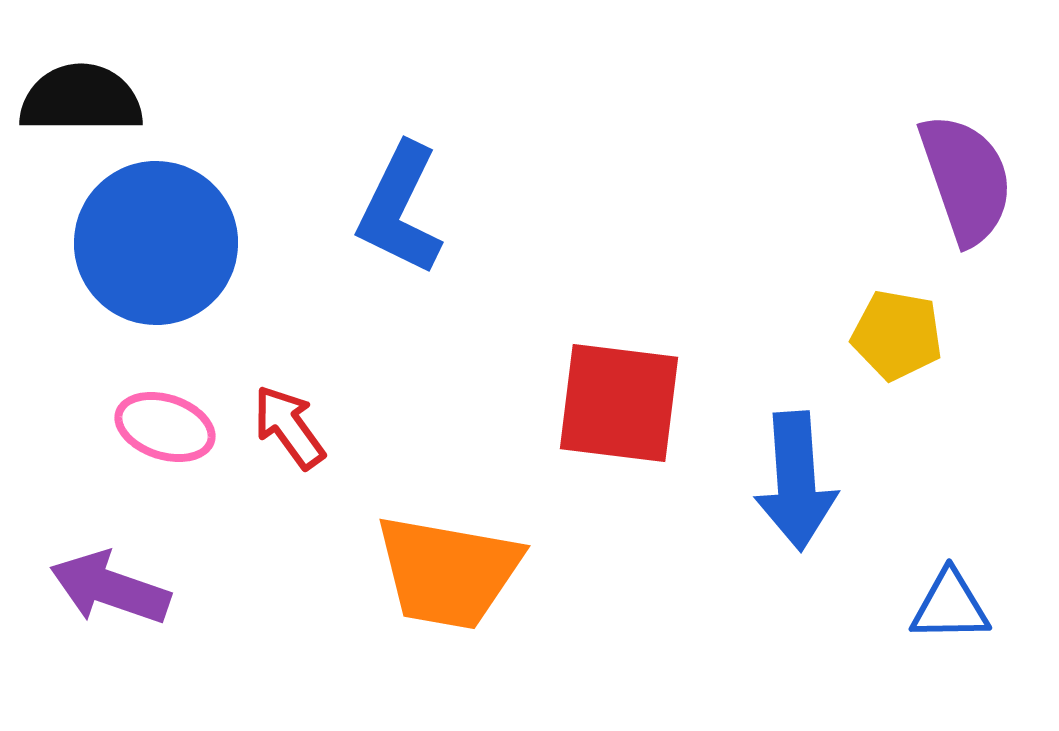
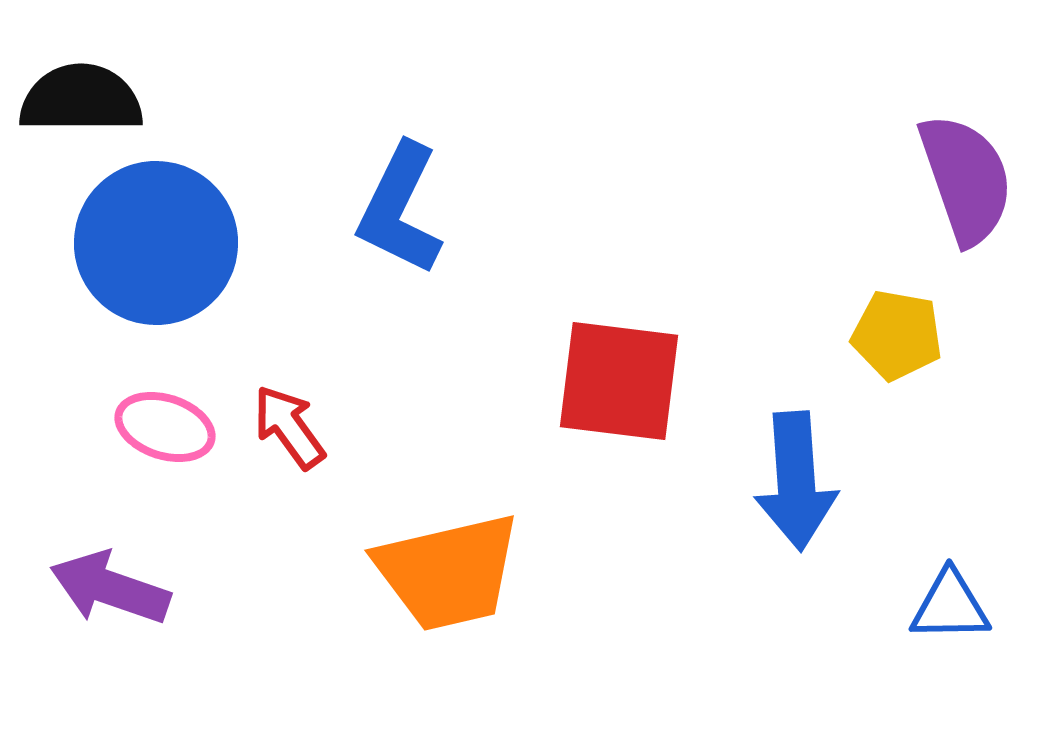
red square: moved 22 px up
orange trapezoid: rotated 23 degrees counterclockwise
